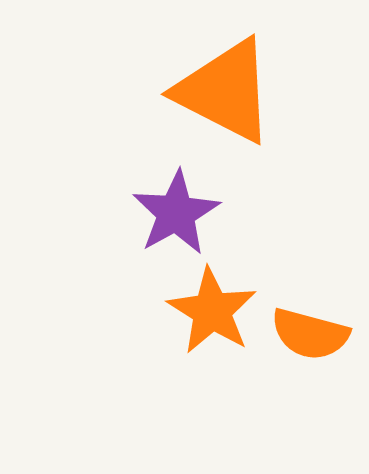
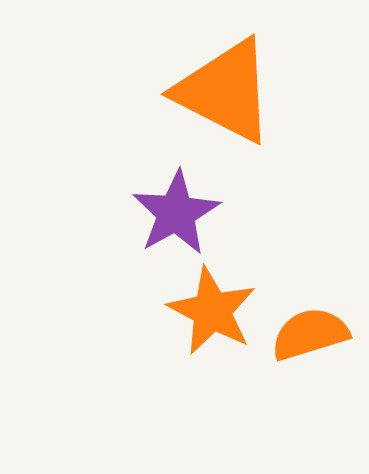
orange star: rotated 4 degrees counterclockwise
orange semicircle: rotated 148 degrees clockwise
